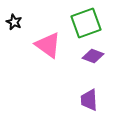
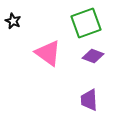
black star: moved 1 px left, 1 px up
pink triangle: moved 8 px down
